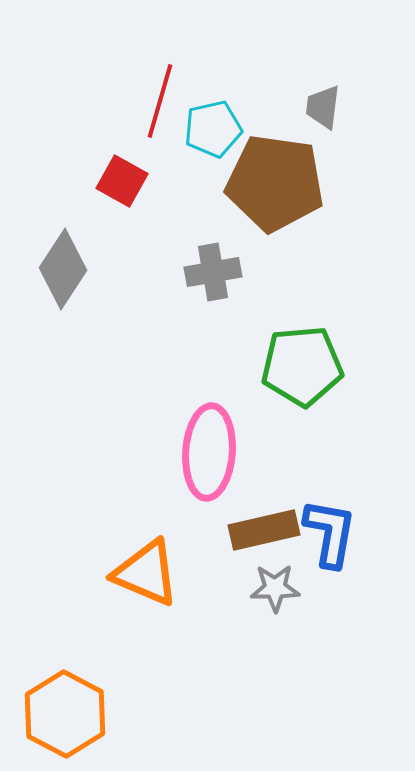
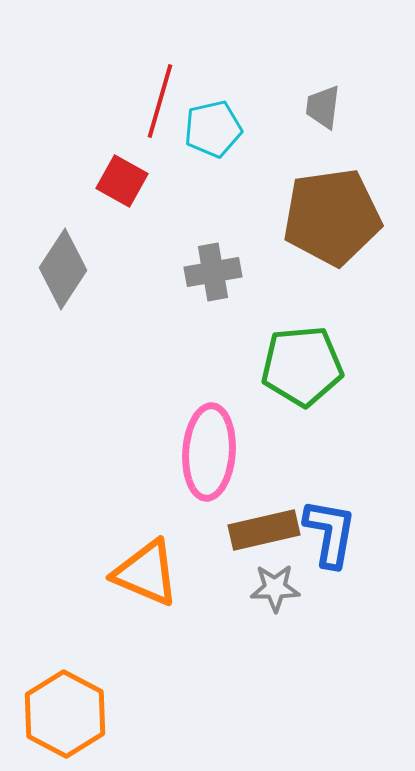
brown pentagon: moved 57 px right, 34 px down; rotated 16 degrees counterclockwise
